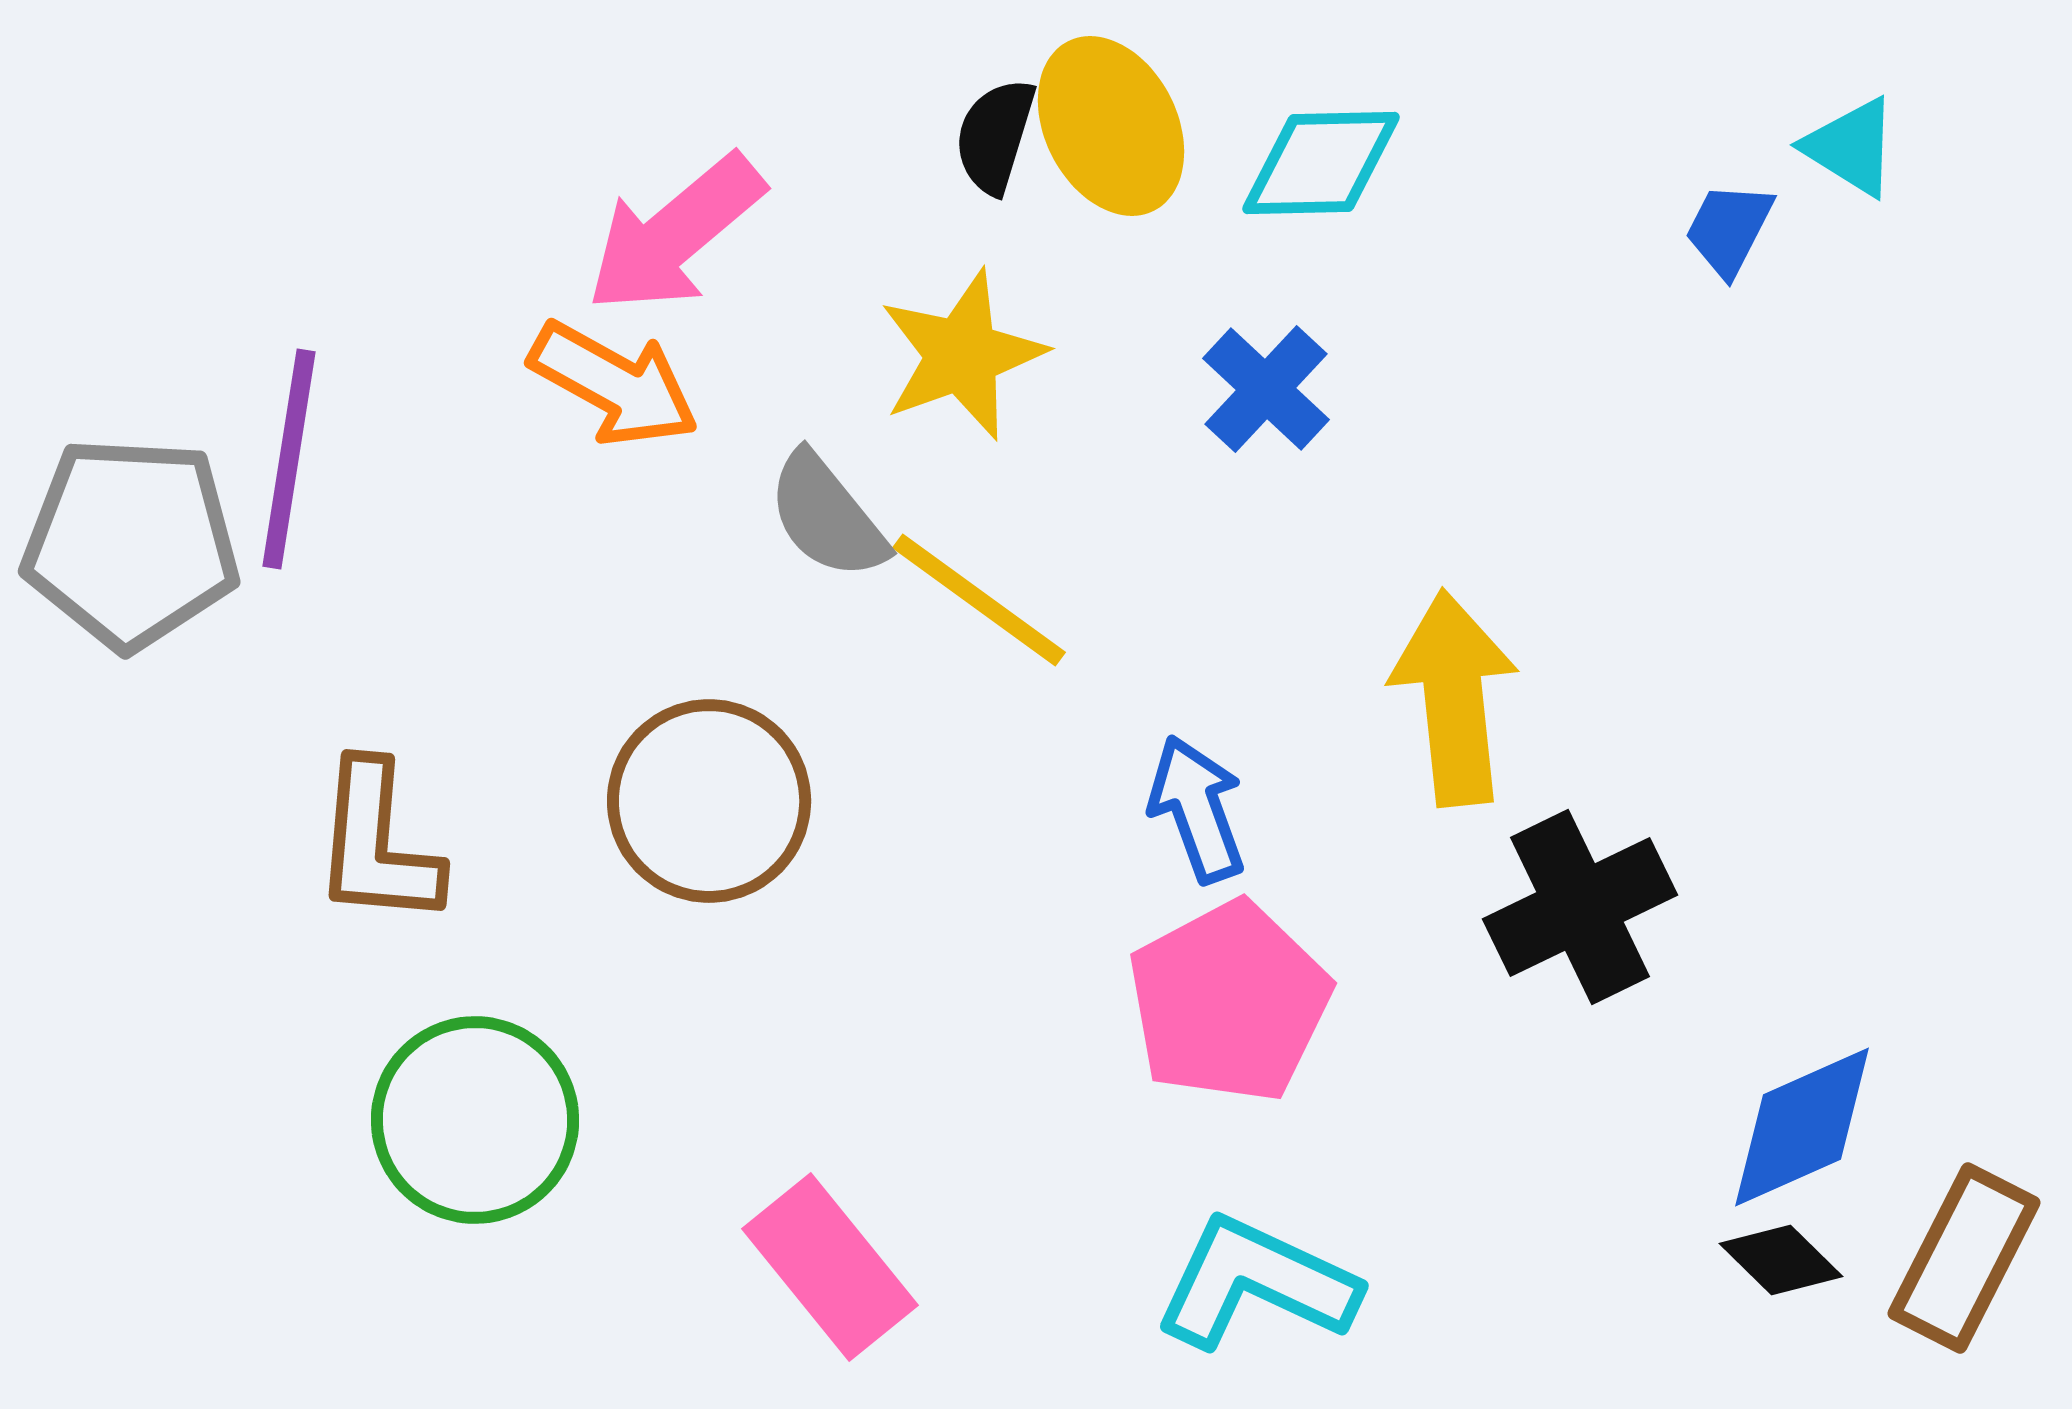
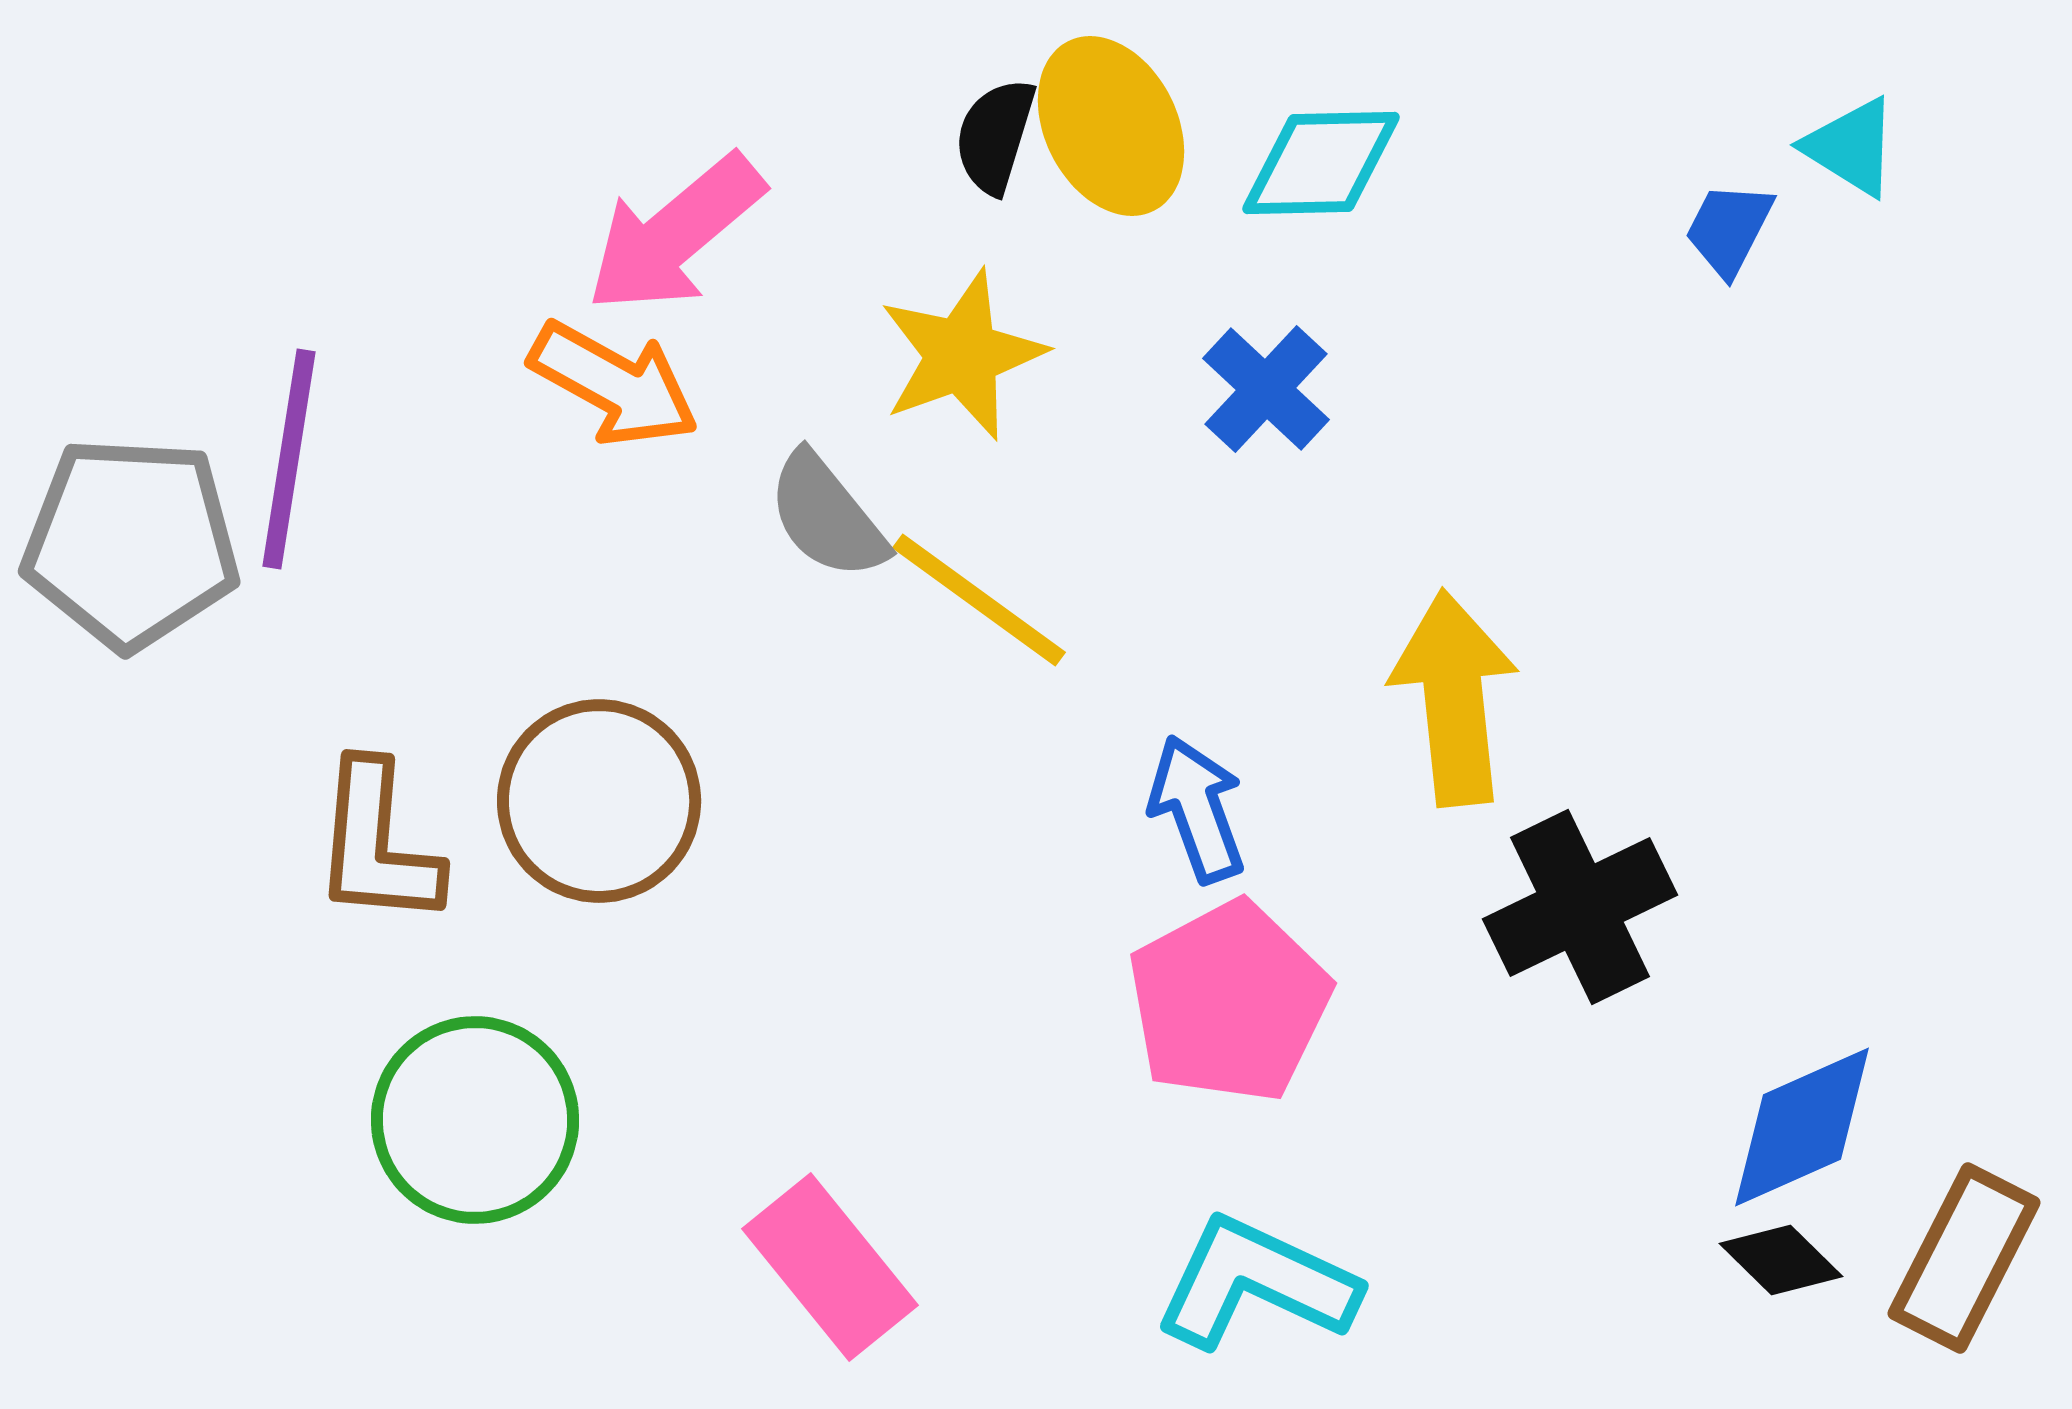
brown circle: moved 110 px left
